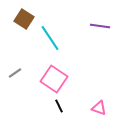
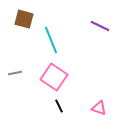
brown square: rotated 18 degrees counterclockwise
purple line: rotated 18 degrees clockwise
cyan line: moved 1 px right, 2 px down; rotated 12 degrees clockwise
gray line: rotated 24 degrees clockwise
pink square: moved 2 px up
